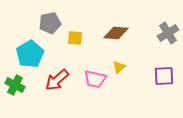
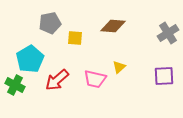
brown diamond: moved 3 px left, 7 px up
cyan pentagon: moved 5 px down
